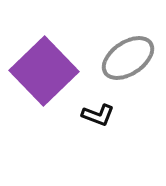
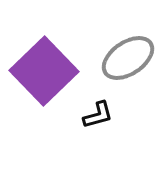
black L-shape: rotated 36 degrees counterclockwise
